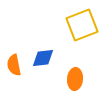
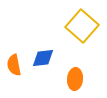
yellow square: moved 1 px down; rotated 28 degrees counterclockwise
